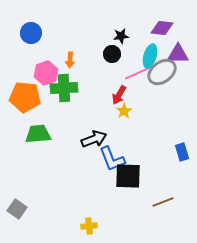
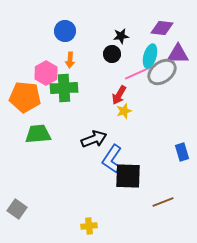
blue circle: moved 34 px right, 2 px up
pink hexagon: rotated 10 degrees counterclockwise
yellow star: rotated 14 degrees clockwise
blue L-shape: rotated 56 degrees clockwise
